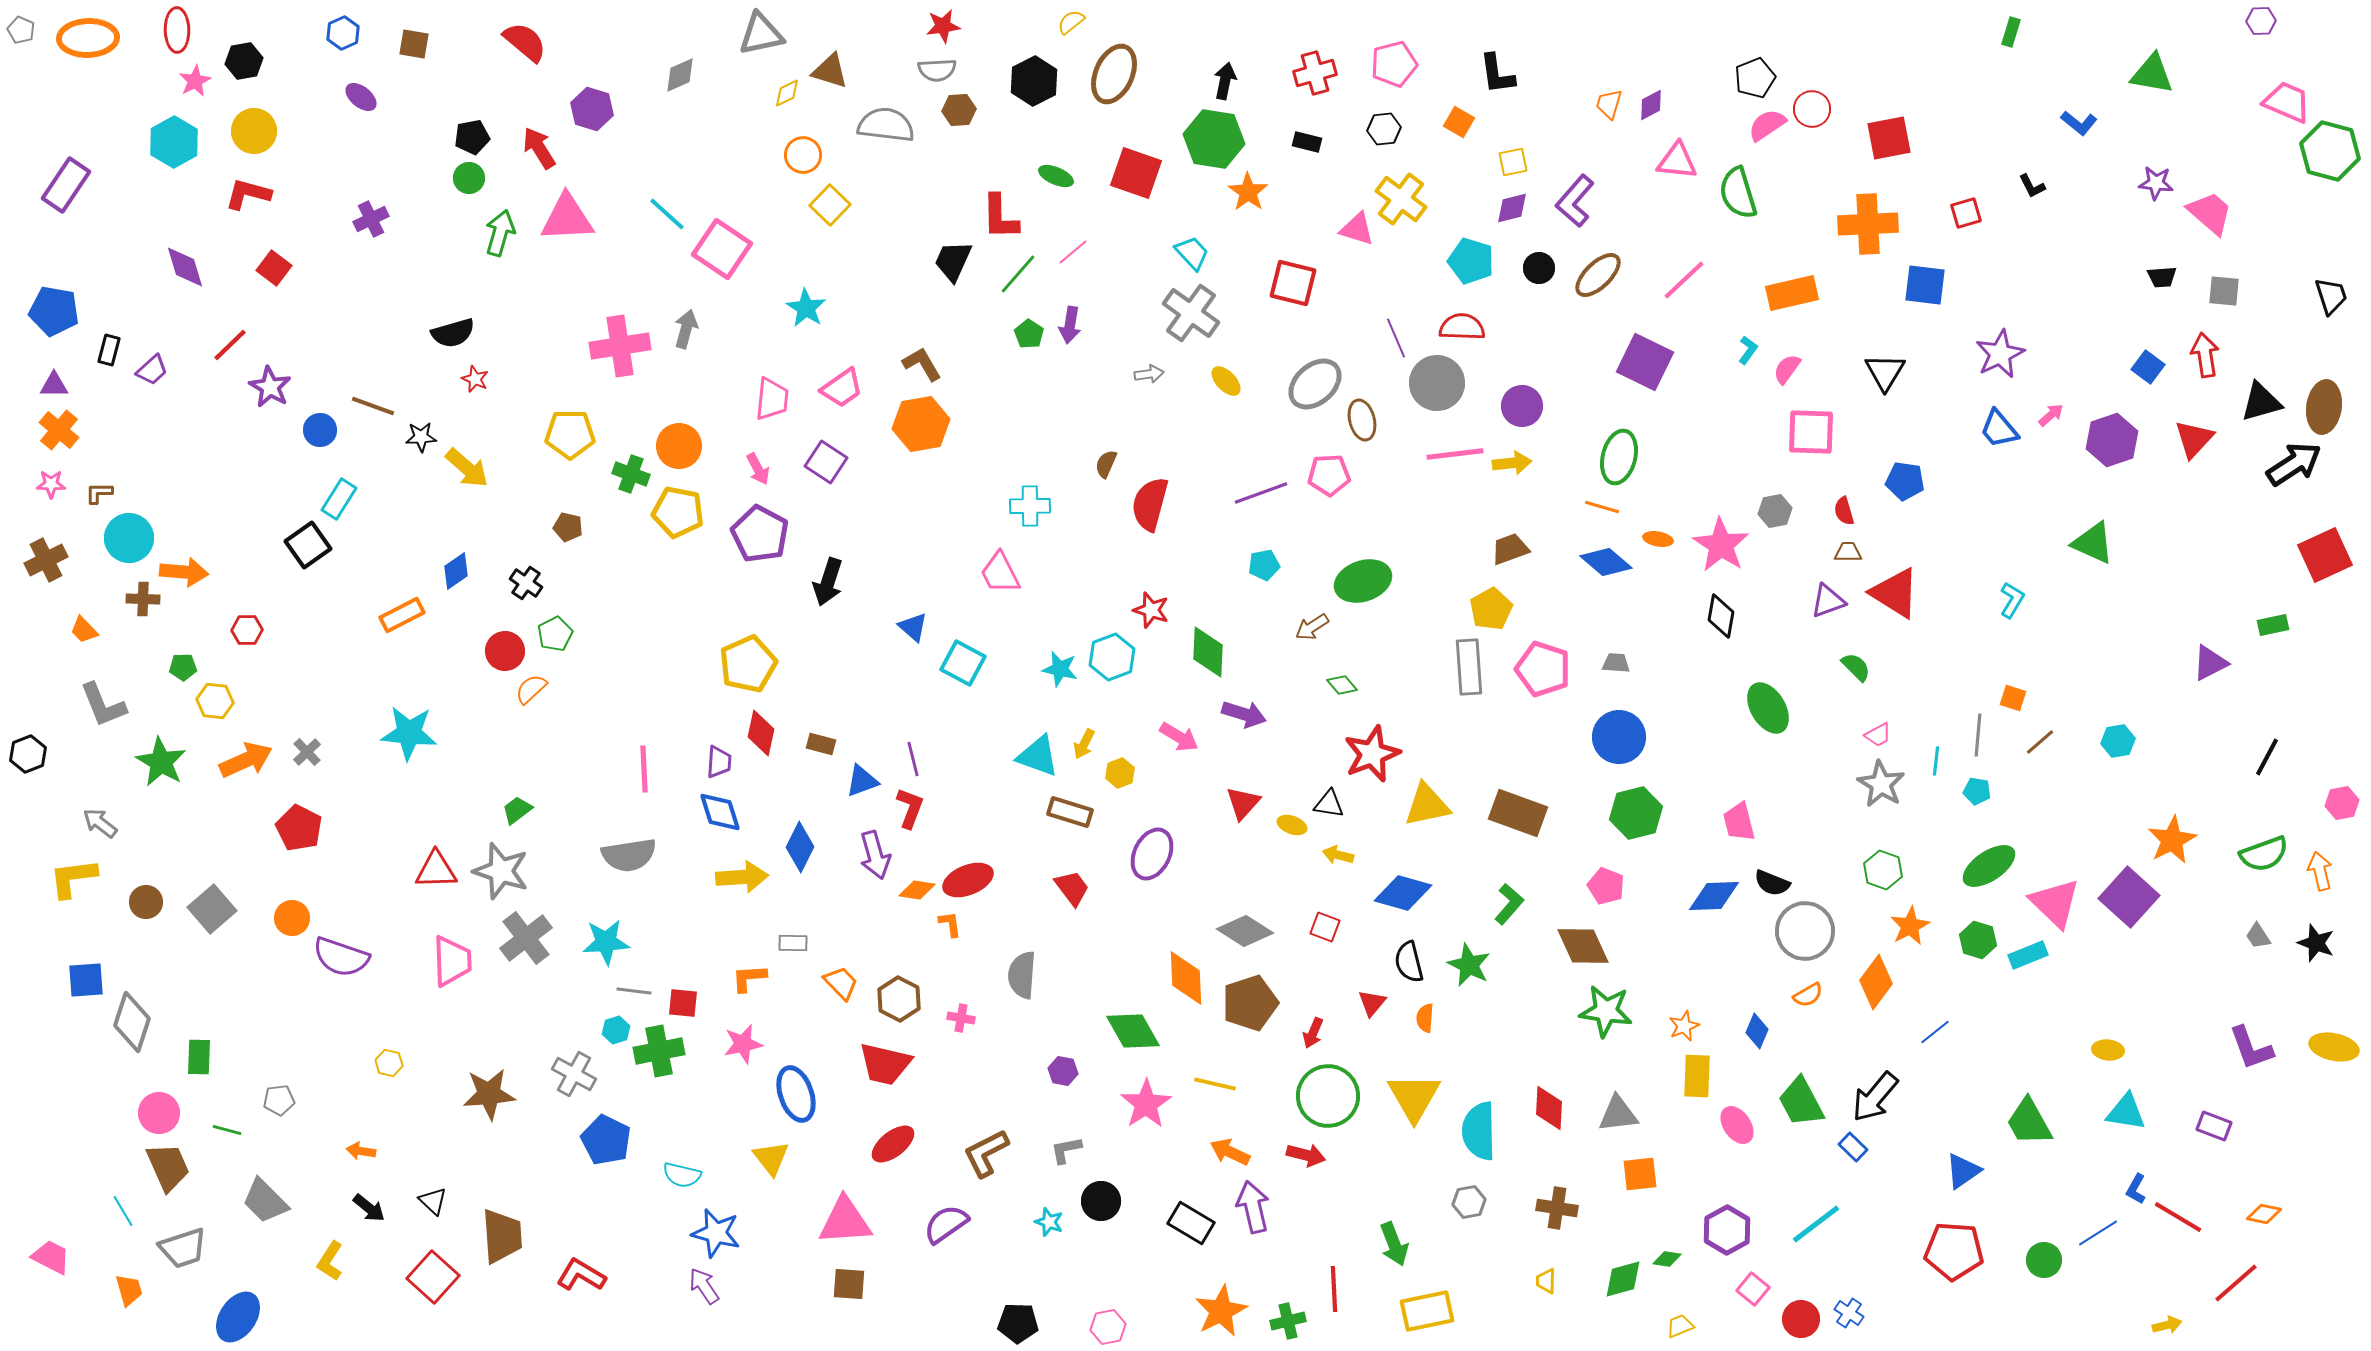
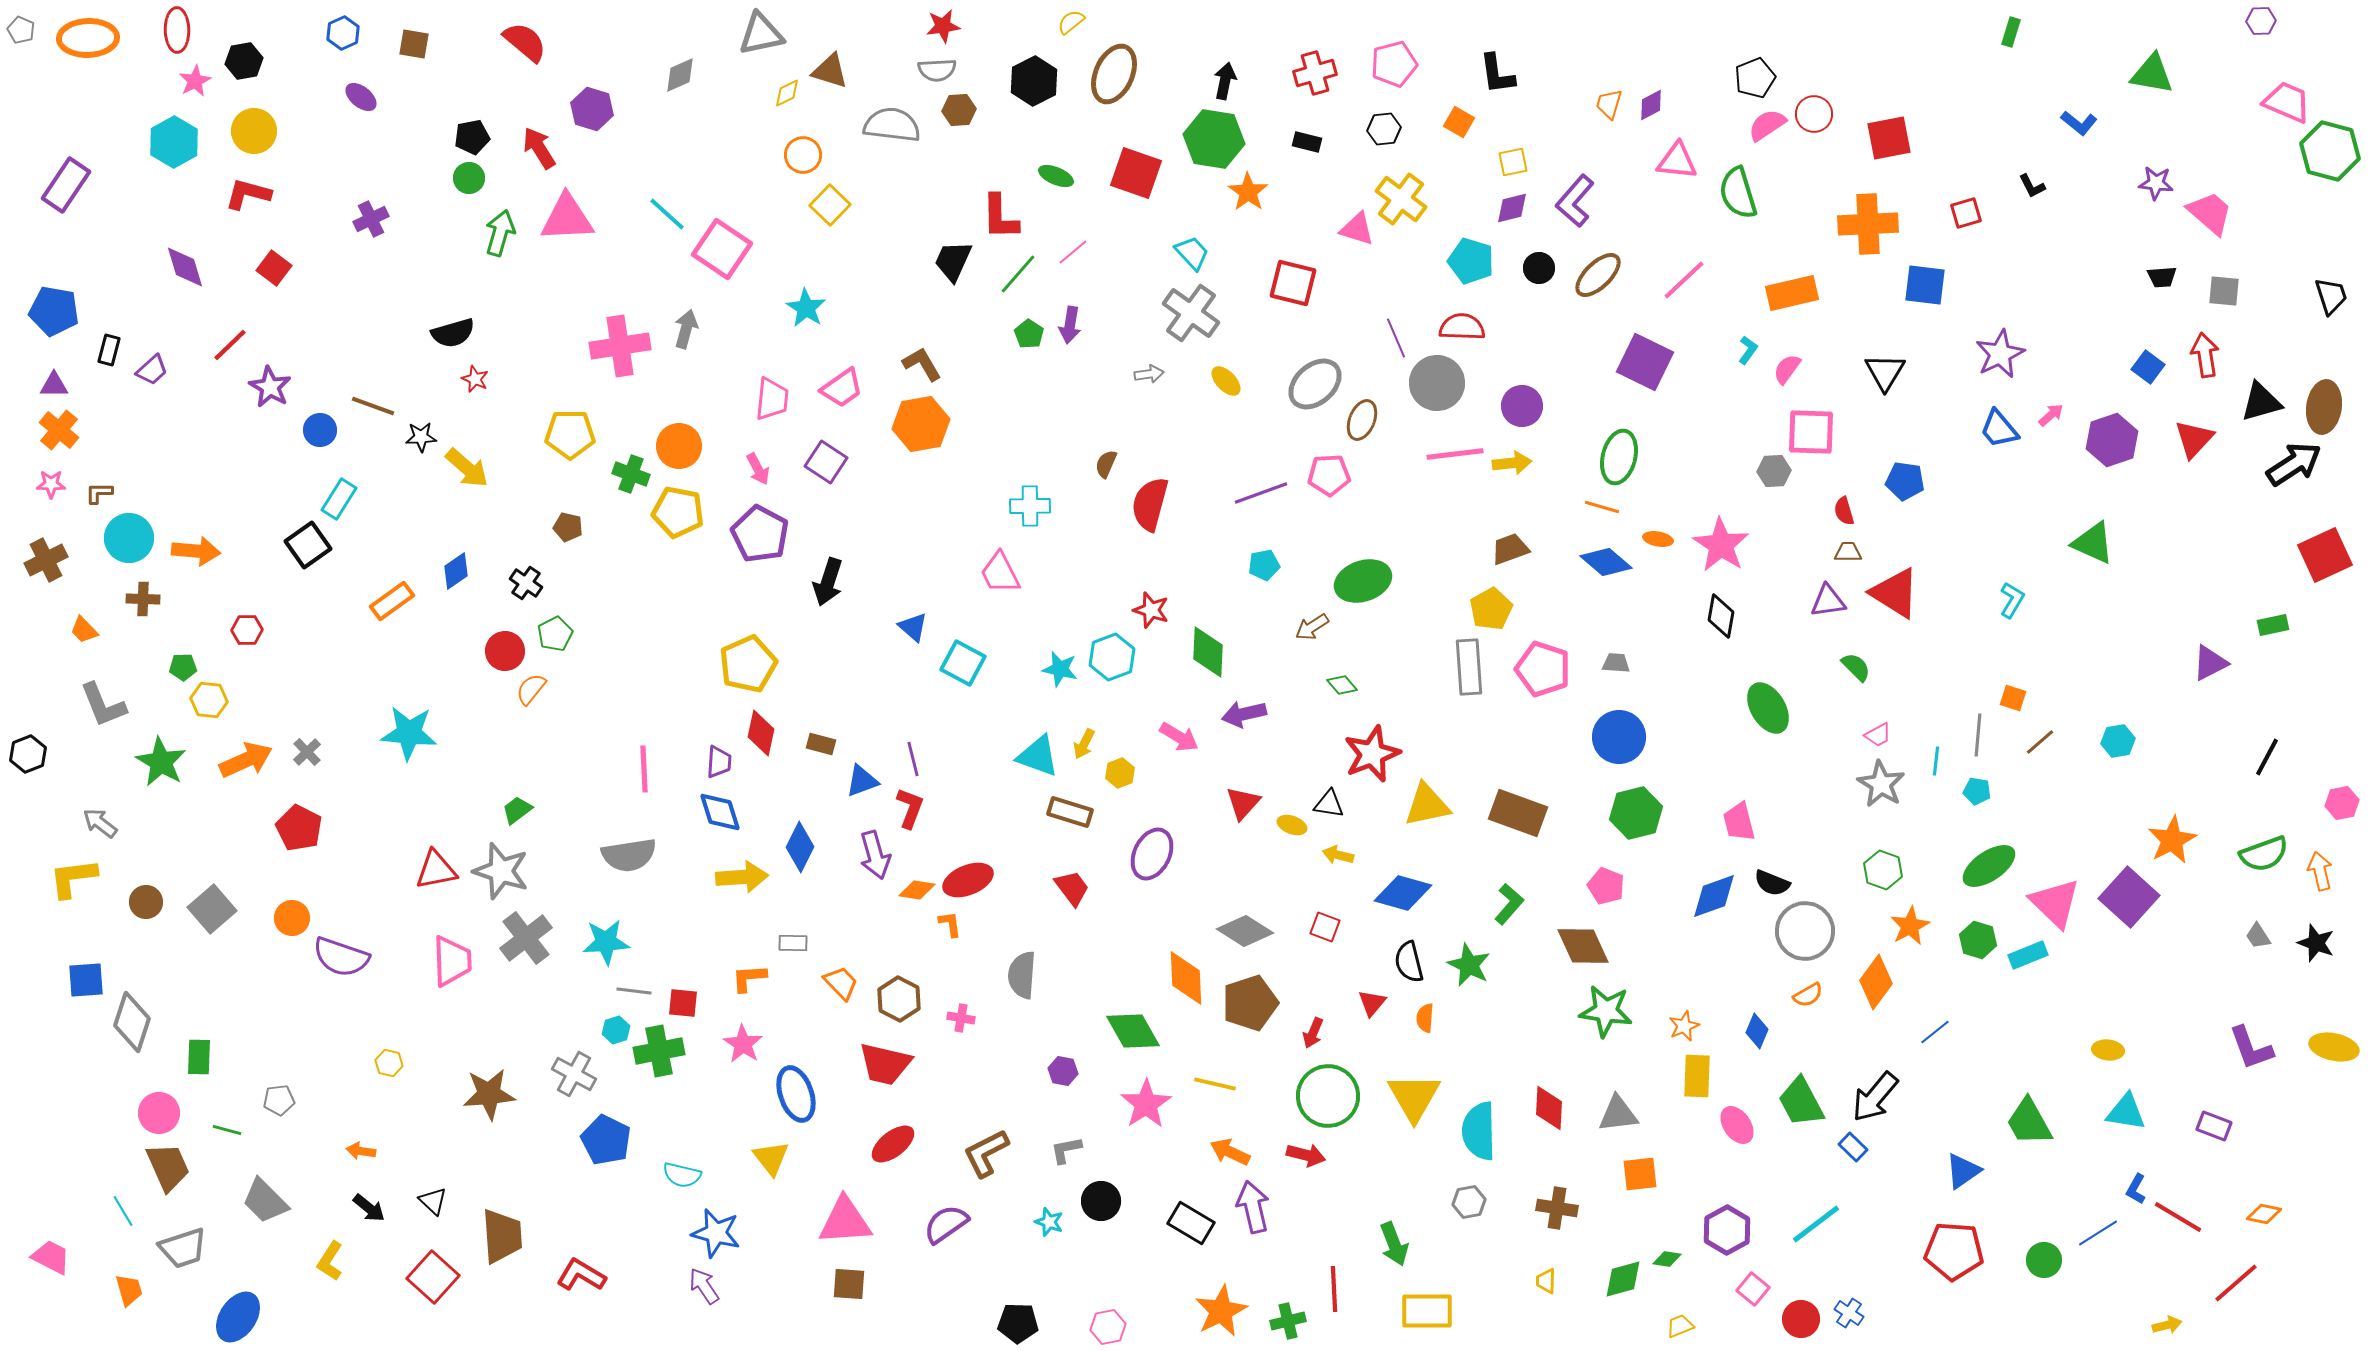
red circle at (1812, 109): moved 2 px right, 5 px down
gray semicircle at (886, 125): moved 6 px right
brown ellipse at (1362, 420): rotated 36 degrees clockwise
gray hexagon at (1775, 511): moved 1 px left, 40 px up; rotated 8 degrees clockwise
orange arrow at (184, 572): moved 12 px right, 21 px up
purple triangle at (1828, 601): rotated 12 degrees clockwise
orange rectangle at (402, 615): moved 10 px left, 14 px up; rotated 9 degrees counterclockwise
orange semicircle at (531, 689): rotated 8 degrees counterclockwise
yellow hexagon at (215, 701): moved 6 px left, 1 px up
purple arrow at (1244, 714): rotated 150 degrees clockwise
red triangle at (436, 870): rotated 9 degrees counterclockwise
blue diamond at (1714, 896): rotated 18 degrees counterclockwise
pink star at (743, 1044): rotated 27 degrees counterclockwise
yellow rectangle at (1427, 1311): rotated 12 degrees clockwise
